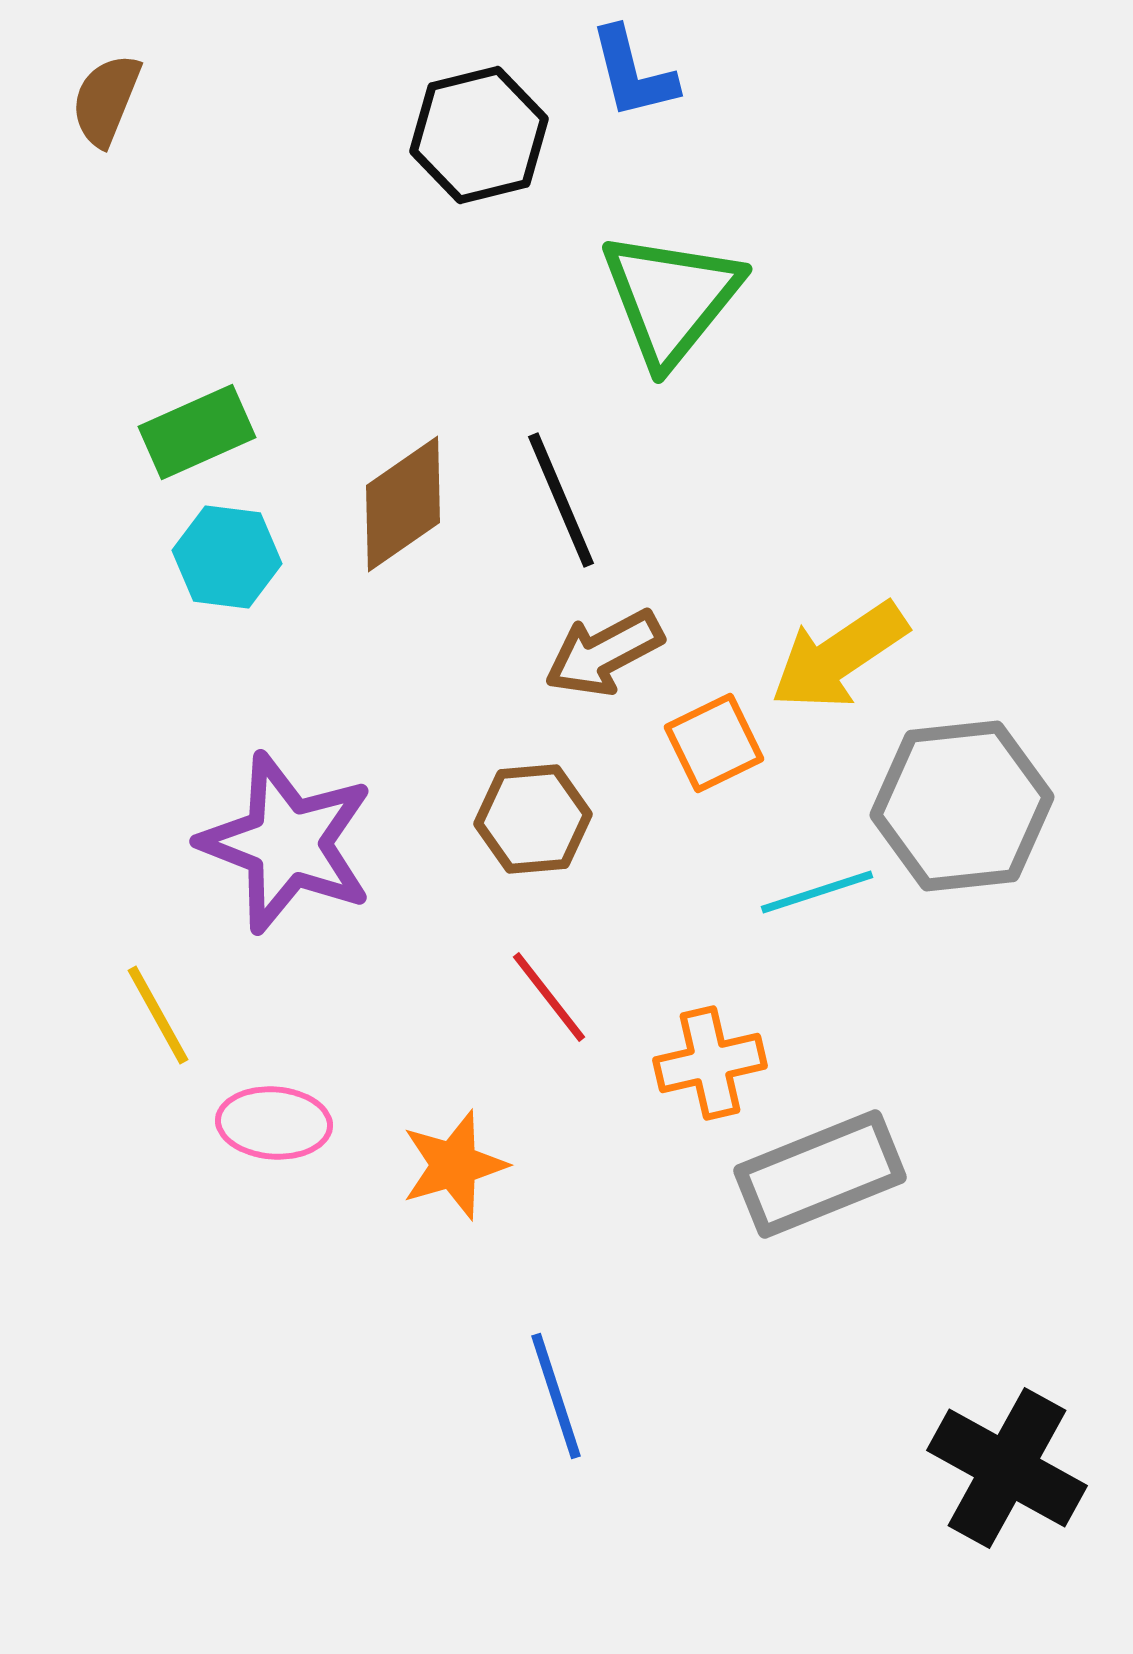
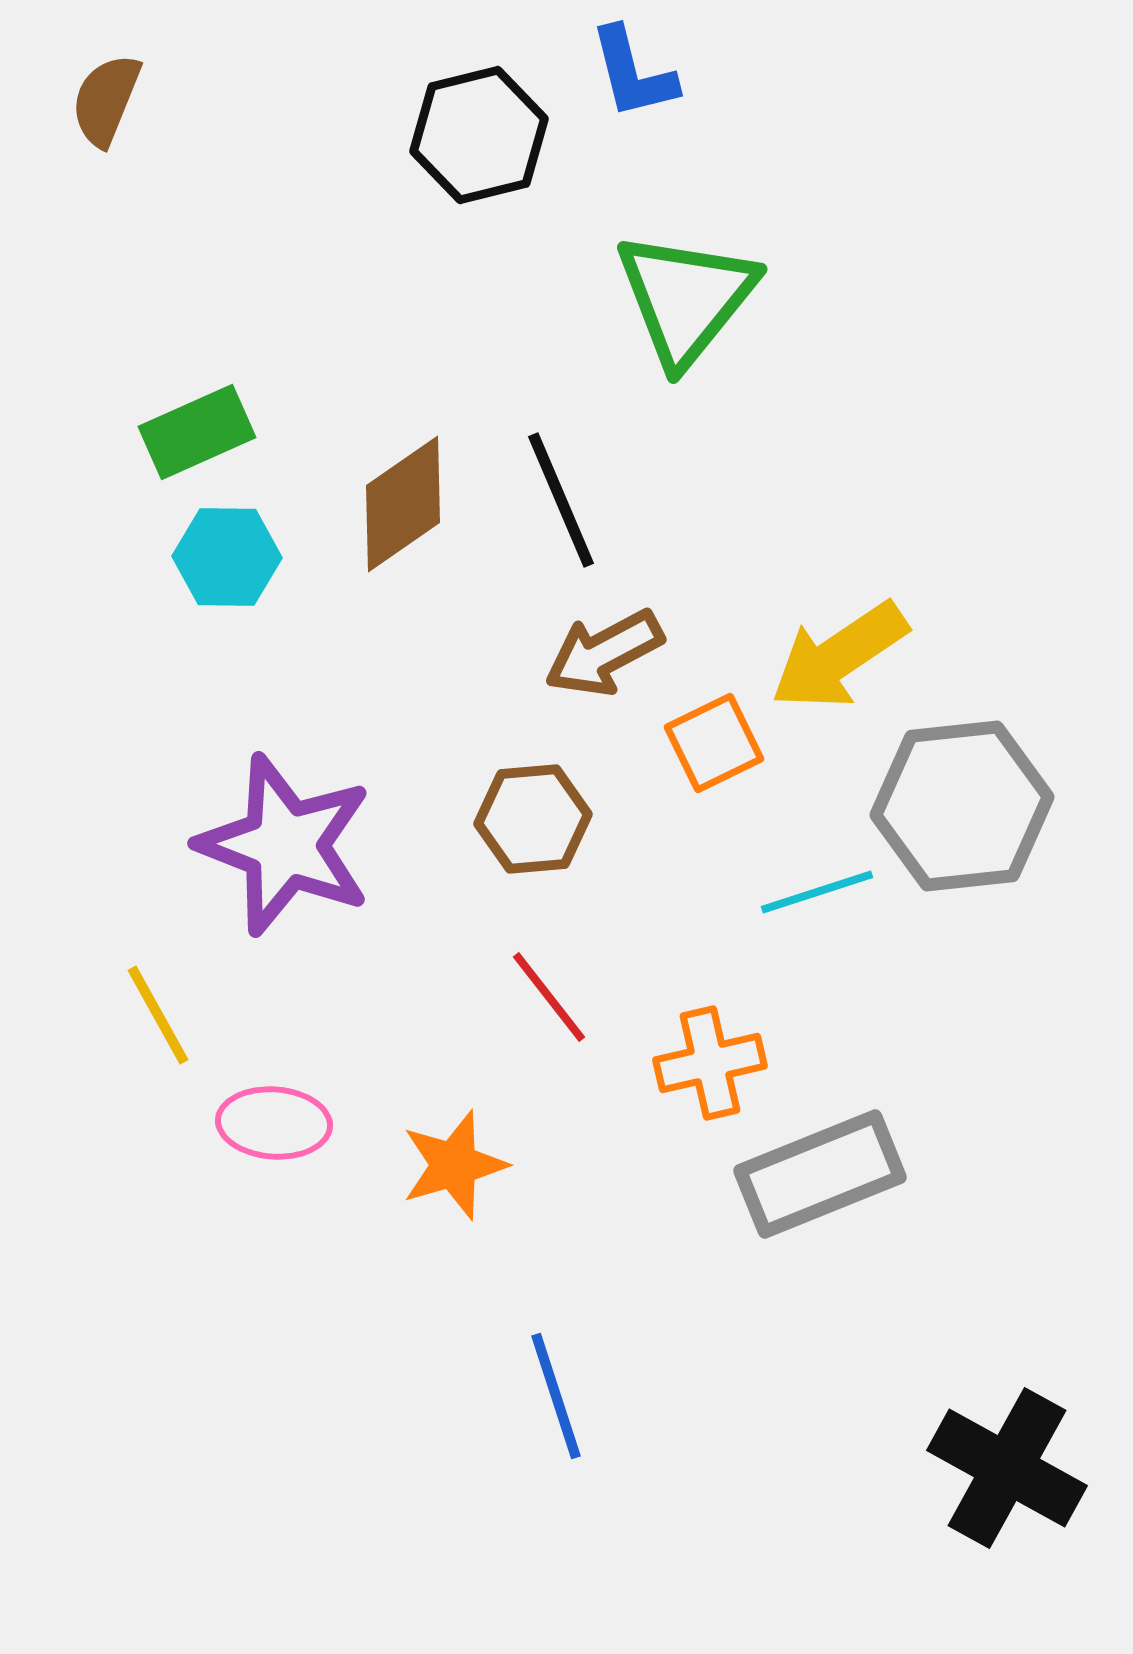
green triangle: moved 15 px right
cyan hexagon: rotated 6 degrees counterclockwise
purple star: moved 2 px left, 2 px down
